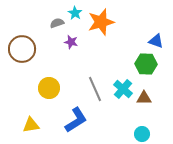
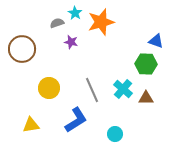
gray line: moved 3 px left, 1 px down
brown triangle: moved 2 px right
cyan circle: moved 27 px left
